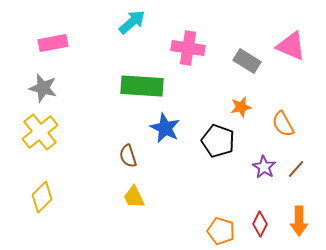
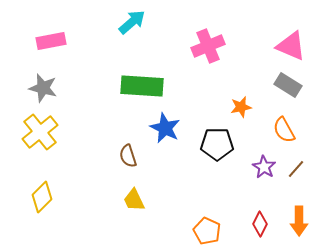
pink rectangle: moved 2 px left, 2 px up
pink cross: moved 20 px right, 2 px up; rotated 32 degrees counterclockwise
gray rectangle: moved 41 px right, 24 px down
orange semicircle: moved 1 px right, 6 px down
black pentagon: moved 1 px left, 3 px down; rotated 20 degrees counterclockwise
yellow trapezoid: moved 3 px down
orange pentagon: moved 14 px left; rotated 8 degrees clockwise
